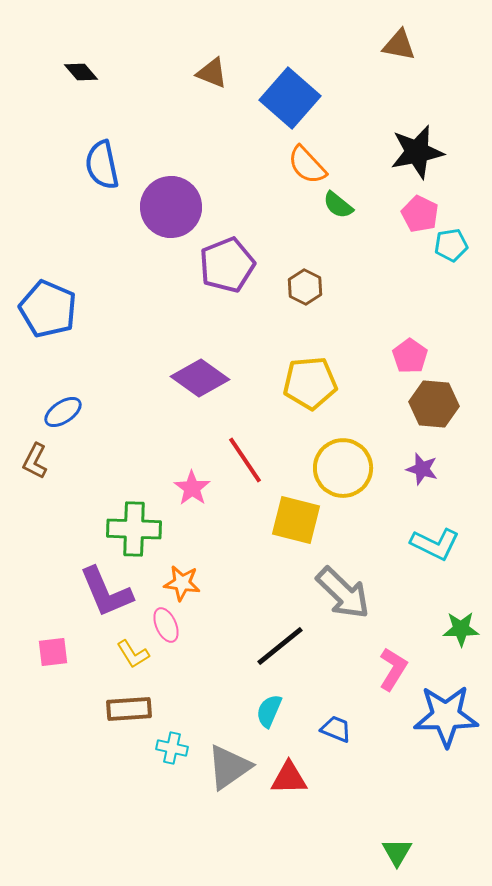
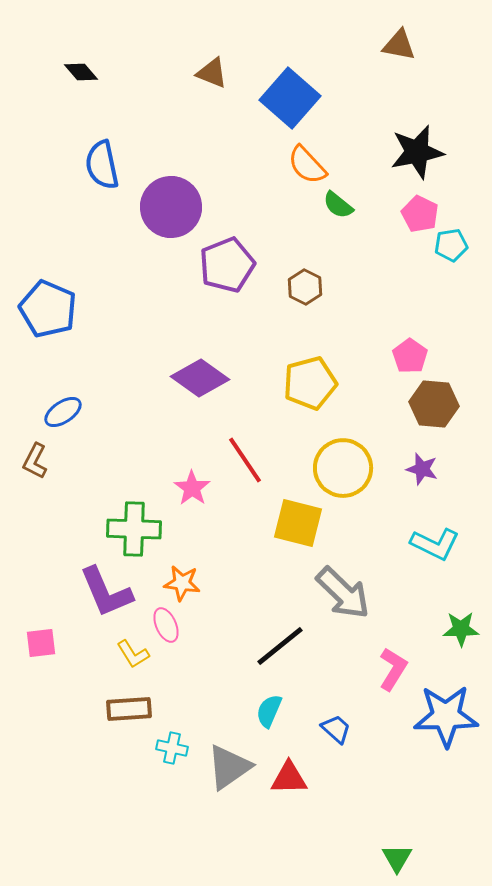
yellow pentagon at (310, 383): rotated 10 degrees counterclockwise
yellow square at (296, 520): moved 2 px right, 3 px down
pink square at (53, 652): moved 12 px left, 9 px up
blue trapezoid at (336, 729): rotated 20 degrees clockwise
green triangle at (397, 852): moved 6 px down
